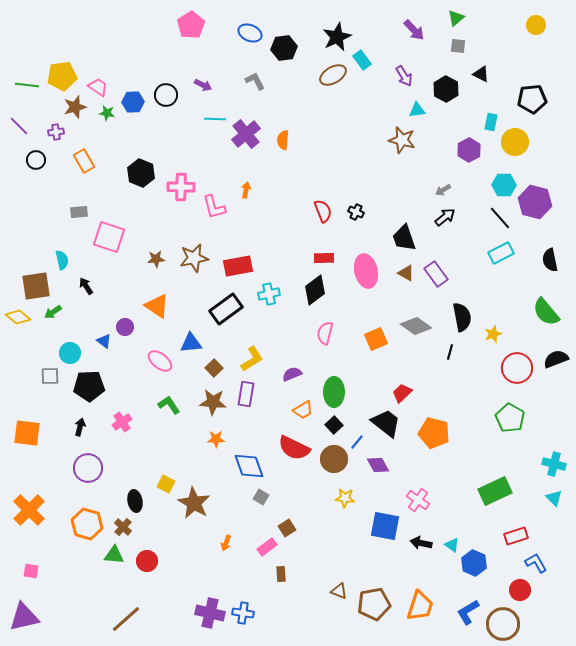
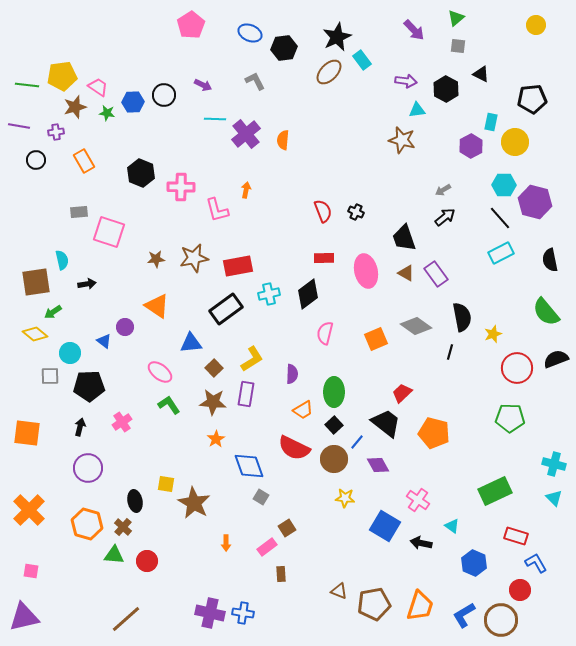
brown ellipse at (333, 75): moved 4 px left, 3 px up; rotated 16 degrees counterclockwise
purple arrow at (404, 76): moved 2 px right, 5 px down; rotated 50 degrees counterclockwise
black circle at (166, 95): moved 2 px left
purple line at (19, 126): rotated 35 degrees counterclockwise
purple hexagon at (469, 150): moved 2 px right, 4 px up
pink L-shape at (214, 207): moved 3 px right, 3 px down
pink square at (109, 237): moved 5 px up
brown square at (36, 286): moved 4 px up
black arrow at (86, 286): moved 1 px right, 2 px up; rotated 114 degrees clockwise
black diamond at (315, 290): moved 7 px left, 4 px down
yellow diamond at (18, 317): moved 17 px right, 17 px down
pink ellipse at (160, 361): moved 11 px down
purple semicircle at (292, 374): rotated 114 degrees clockwise
green pentagon at (510, 418): rotated 28 degrees counterclockwise
orange star at (216, 439): rotated 30 degrees counterclockwise
yellow square at (166, 484): rotated 18 degrees counterclockwise
blue square at (385, 526): rotated 20 degrees clockwise
red rectangle at (516, 536): rotated 35 degrees clockwise
orange arrow at (226, 543): rotated 21 degrees counterclockwise
cyan triangle at (452, 545): moved 19 px up
blue L-shape at (468, 612): moved 4 px left, 3 px down
brown circle at (503, 624): moved 2 px left, 4 px up
